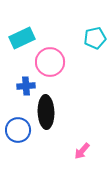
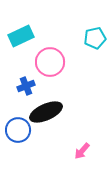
cyan rectangle: moved 1 px left, 2 px up
blue cross: rotated 18 degrees counterclockwise
black ellipse: rotated 68 degrees clockwise
